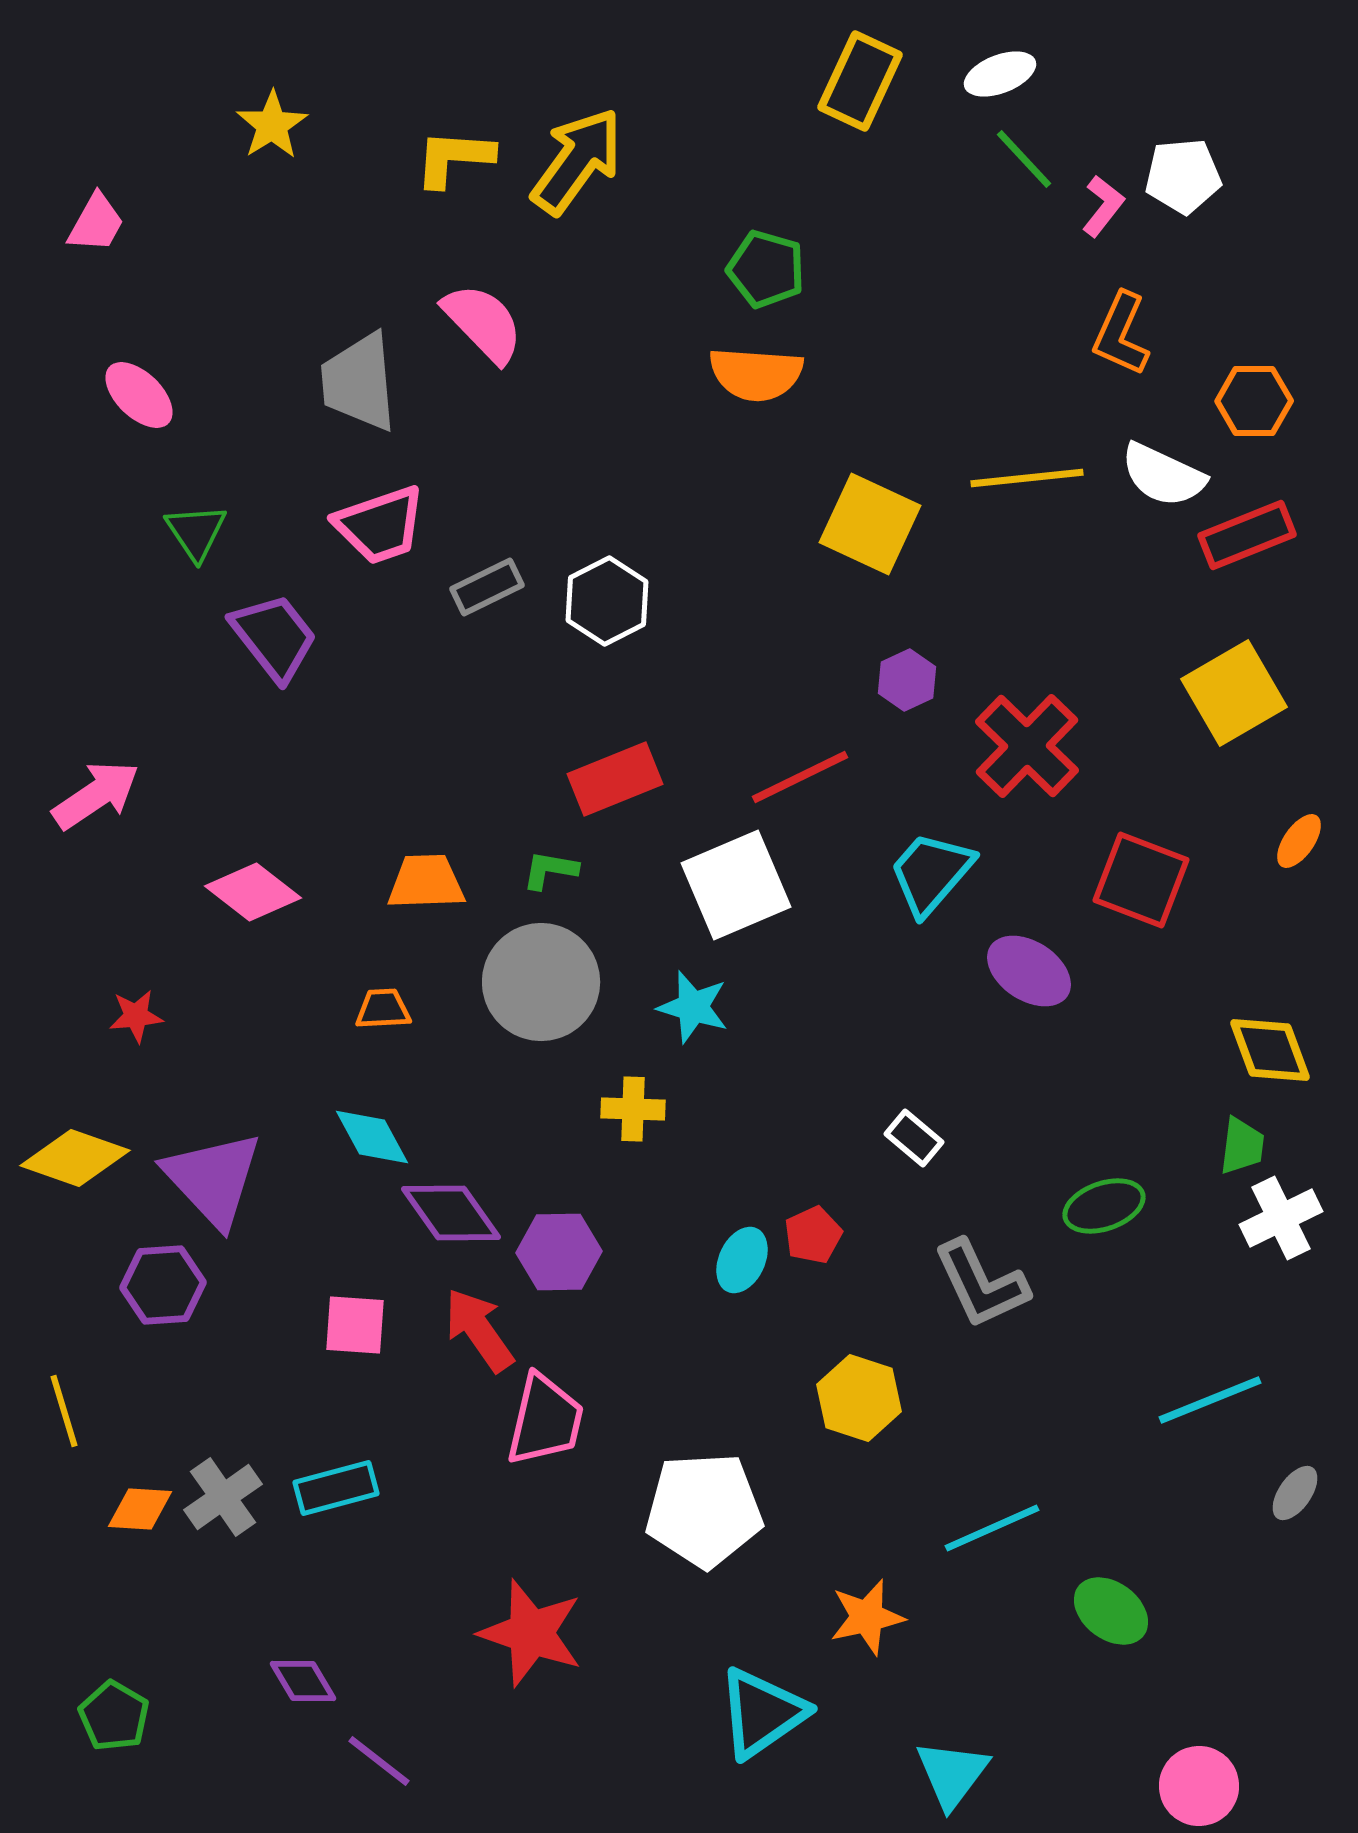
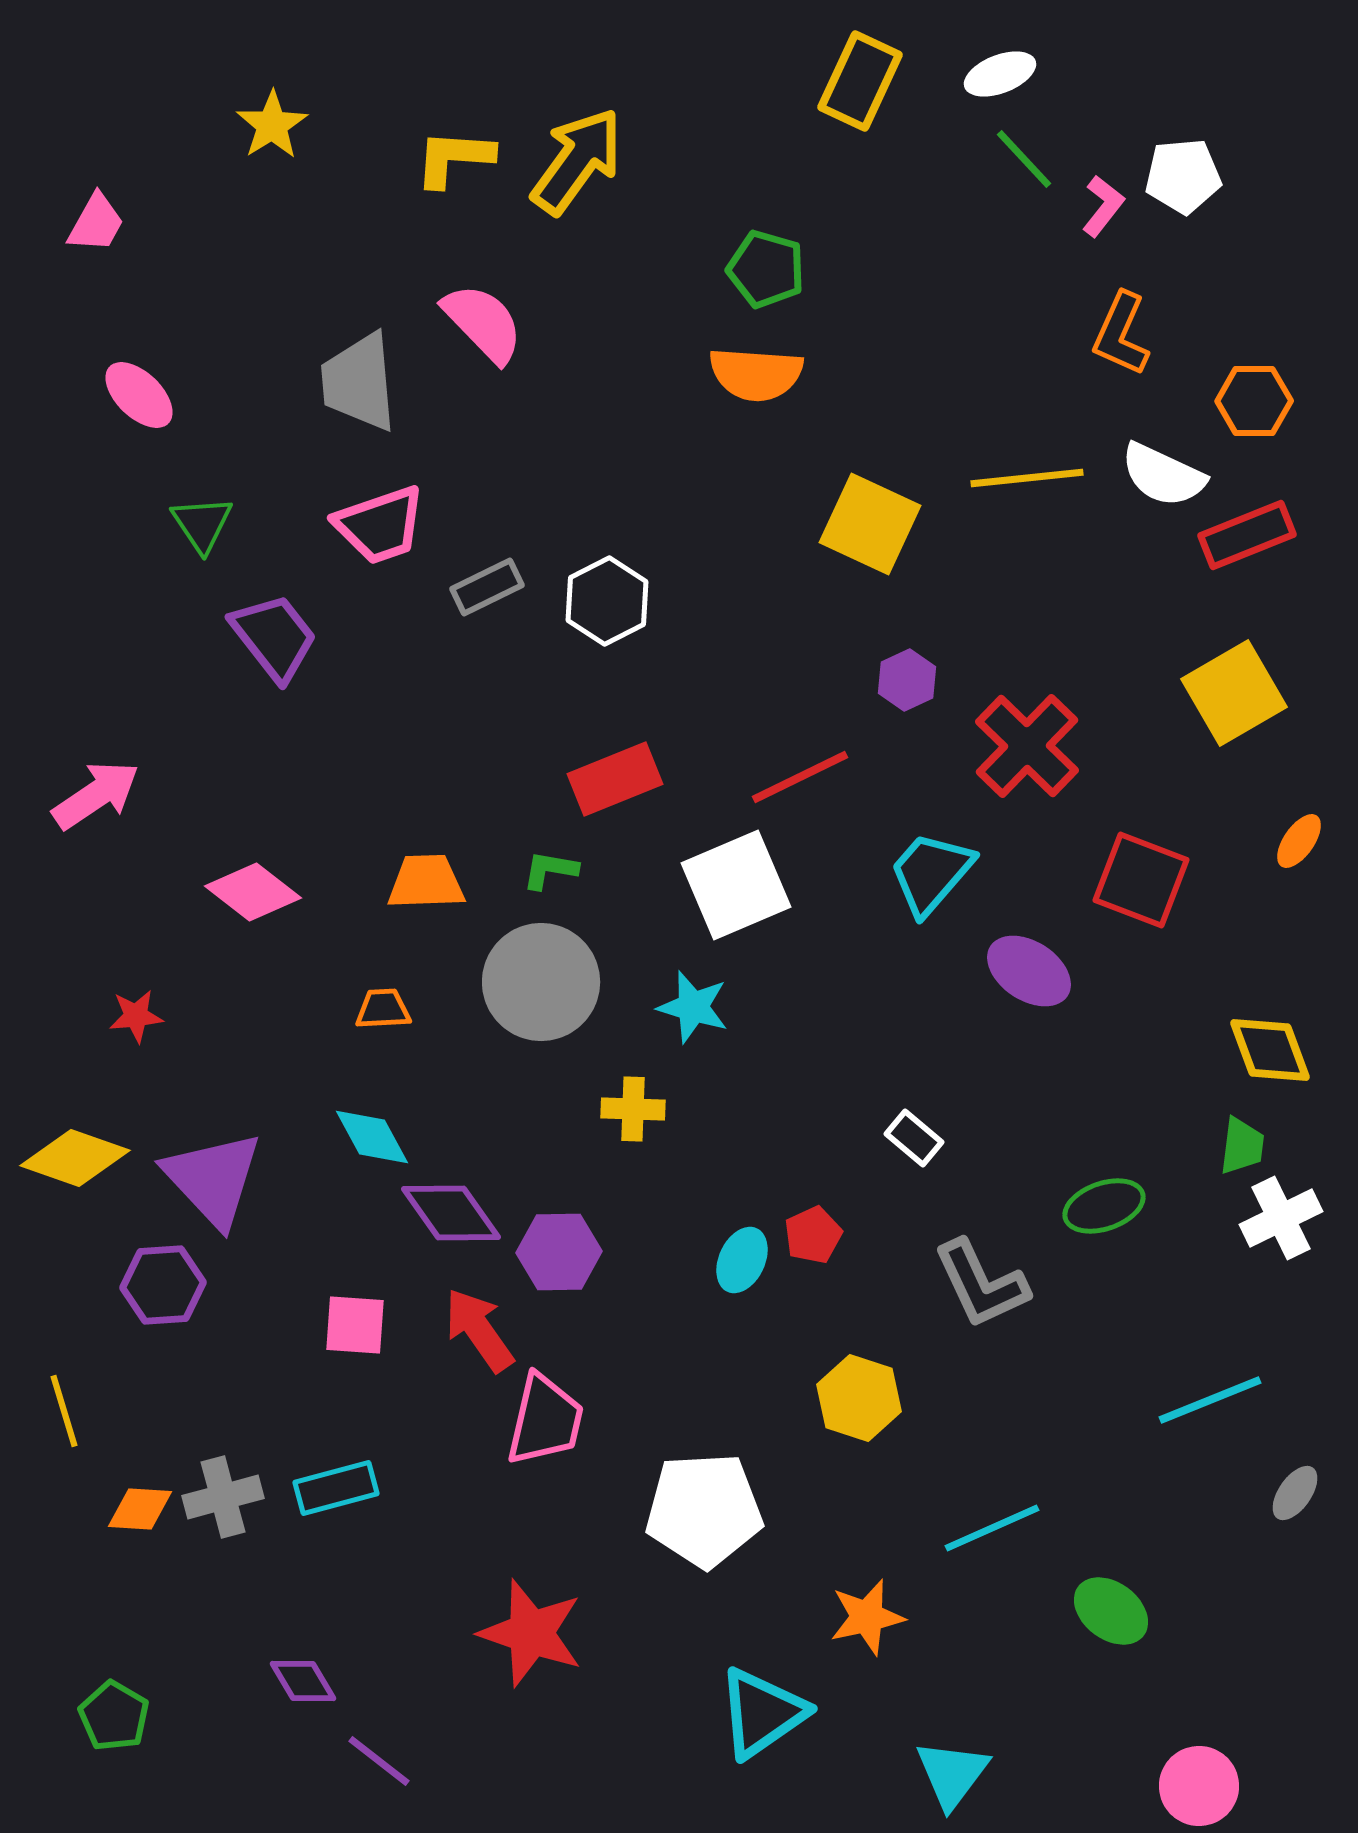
green triangle at (196, 532): moved 6 px right, 8 px up
gray cross at (223, 1497): rotated 20 degrees clockwise
